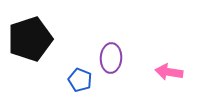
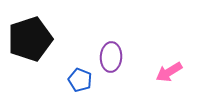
purple ellipse: moved 1 px up
pink arrow: rotated 40 degrees counterclockwise
